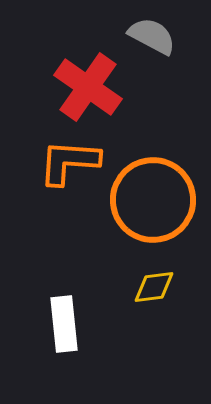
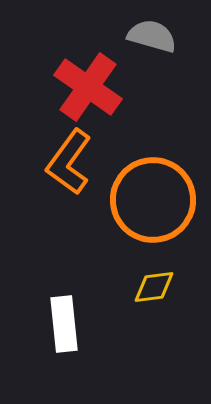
gray semicircle: rotated 12 degrees counterclockwise
orange L-shape: rotated 58 degrees counterclockwise
